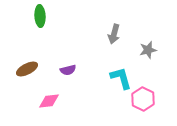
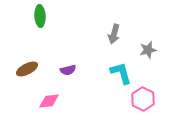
cyan L-shape: moved 5 px up
